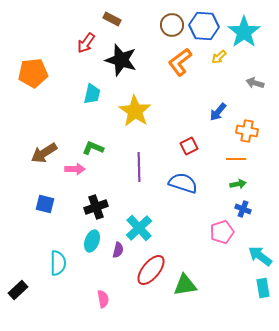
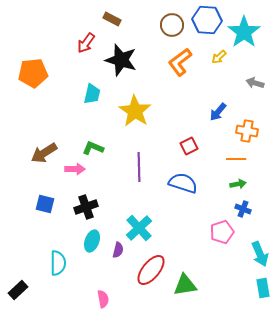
blue hexagon: moved 3 px right, 6 px up
black cross: moved 10 px left
cyan arrow: moved 2 px up; rotated 150 degrees counterclockwise
